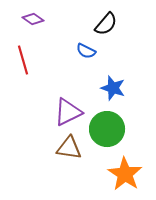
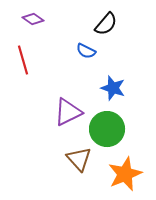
brown triangle: moved 10 px right, 11 px down; rotated 40 degrees clockwise
orange star: rotated 16 degrees clockwise
